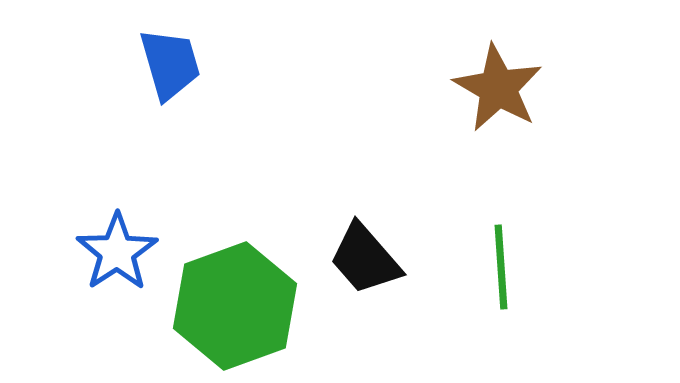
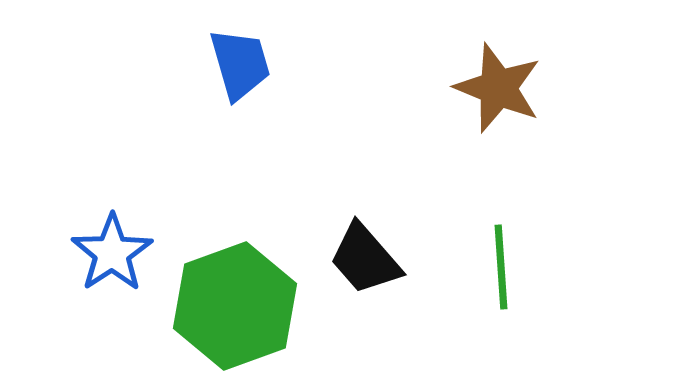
blue trapezoid: moved 70 px right
brown star: rotated 8 degrees counterclockwise
blue star: moved 5 px left, 1 px down
